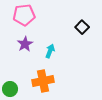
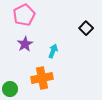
pink pentagon: rotated 20 degrees counterclockwise
black square: moved 4 px right, 1 px down
cyan arrow: moved 3 px right
orange cross: moved 1 px left, 3 px up
